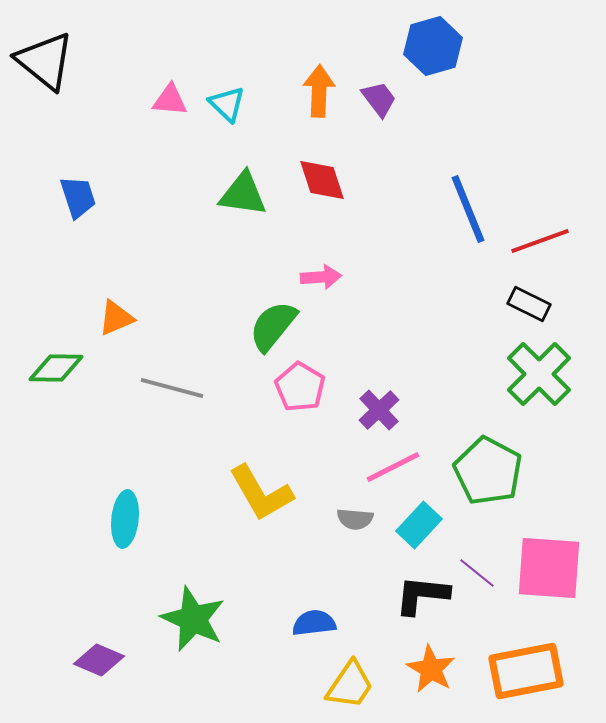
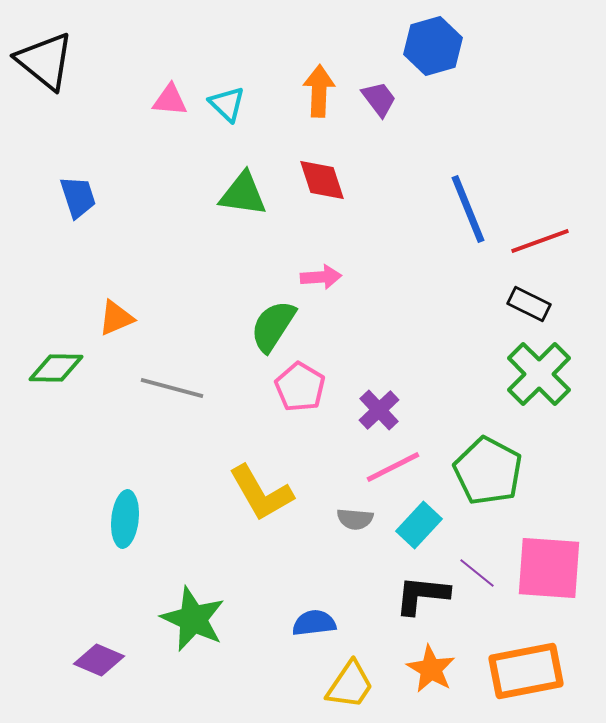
green semicircle: rotated 6 degrees counterclockwise
